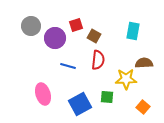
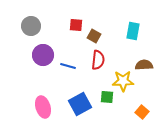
red square: rotated 24 degrees clockwise
purple circle: moved 12 px left, 17 px down
brown semicircle: moved 2 px down
yellow star: moved 3 px left, 2 px down
pink ellipse: moved 13 px down
orange square: moved 1 px left, 5 px down
